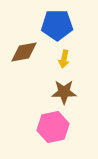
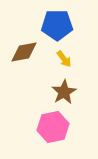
yellow arrow: rotated 48 degrees counterclockwise
brown star: rotated 30 degrees counterclockwise
